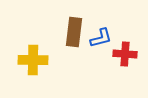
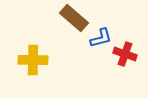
brown rectangle: moved 14 px up; rotated 56 degrees counterclockwise
red cross: rotated 15 degrees clockwise
